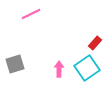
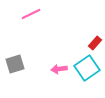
pink arrow: rotated 98 degrees counterclockwise
